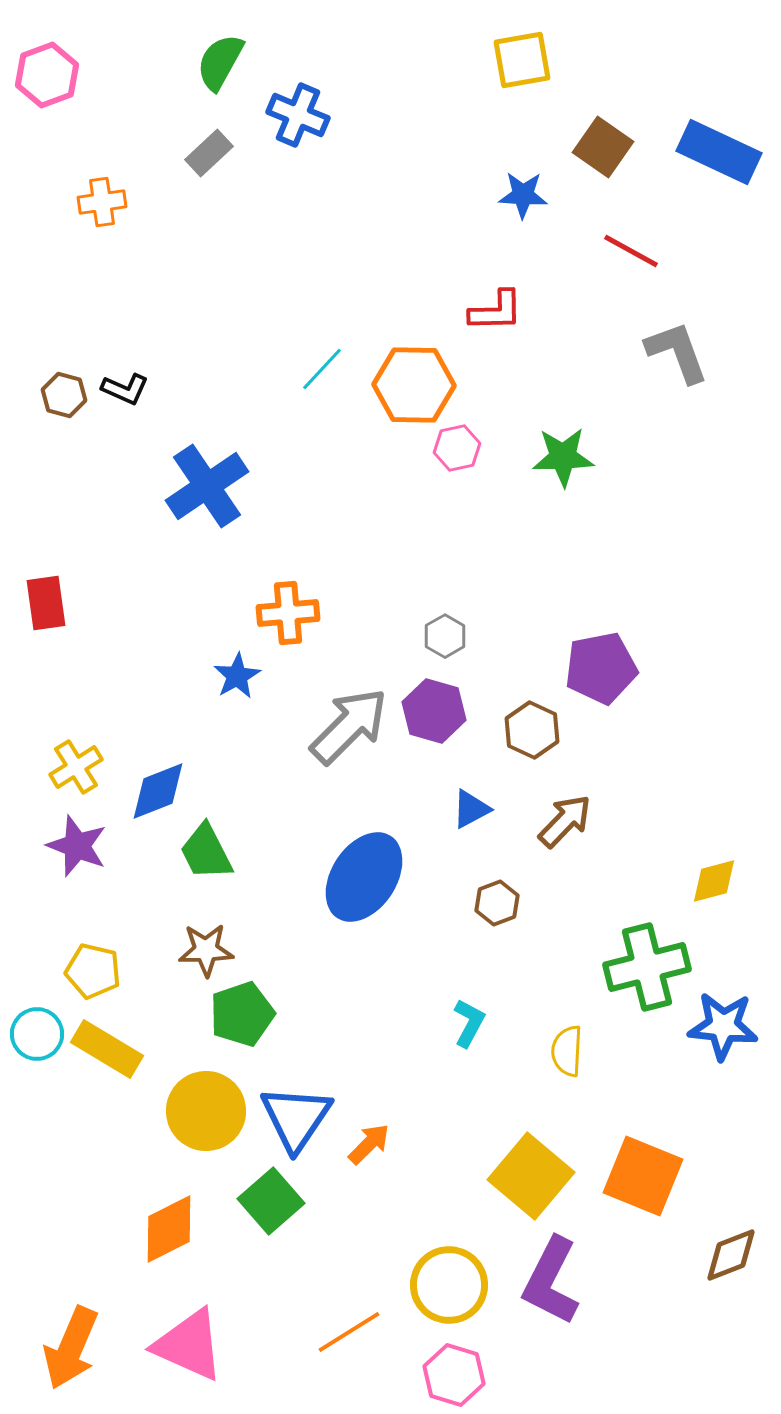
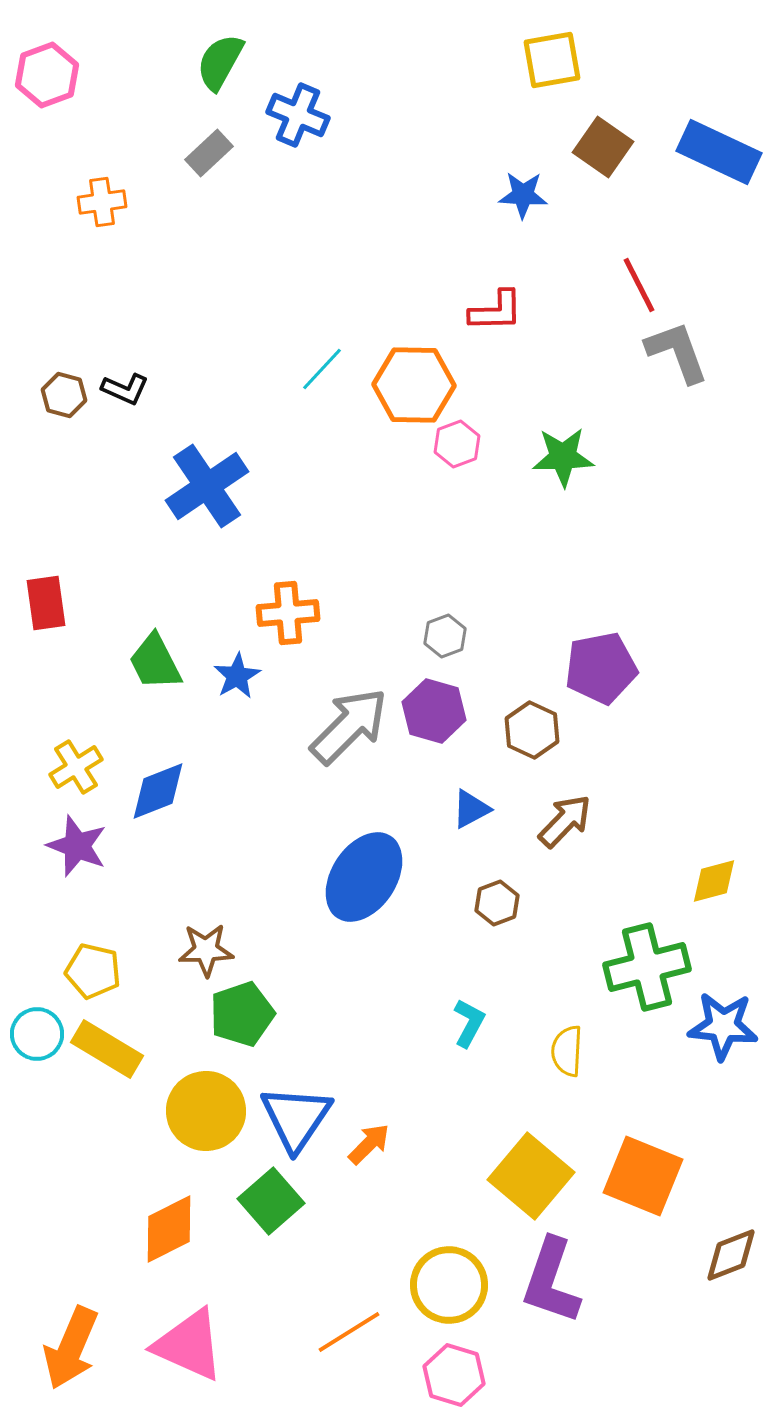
yellow square at (522, 60): moved 30 px right
red line at (631, 251): moved 8 px right, 34 px down; rotated 34 degrees clockwise
pink hexagon at (457, 448): moved 4 px up; rotated 9 degrees counterclockwise
gray hexagon at (445, 636): rotated 9 degrees clockwise
green trapezoid at (206, 852): moved 51 px left, 190 px up
purple L-shape at (551, 1281): rotated 8 degrees counterclockwise
